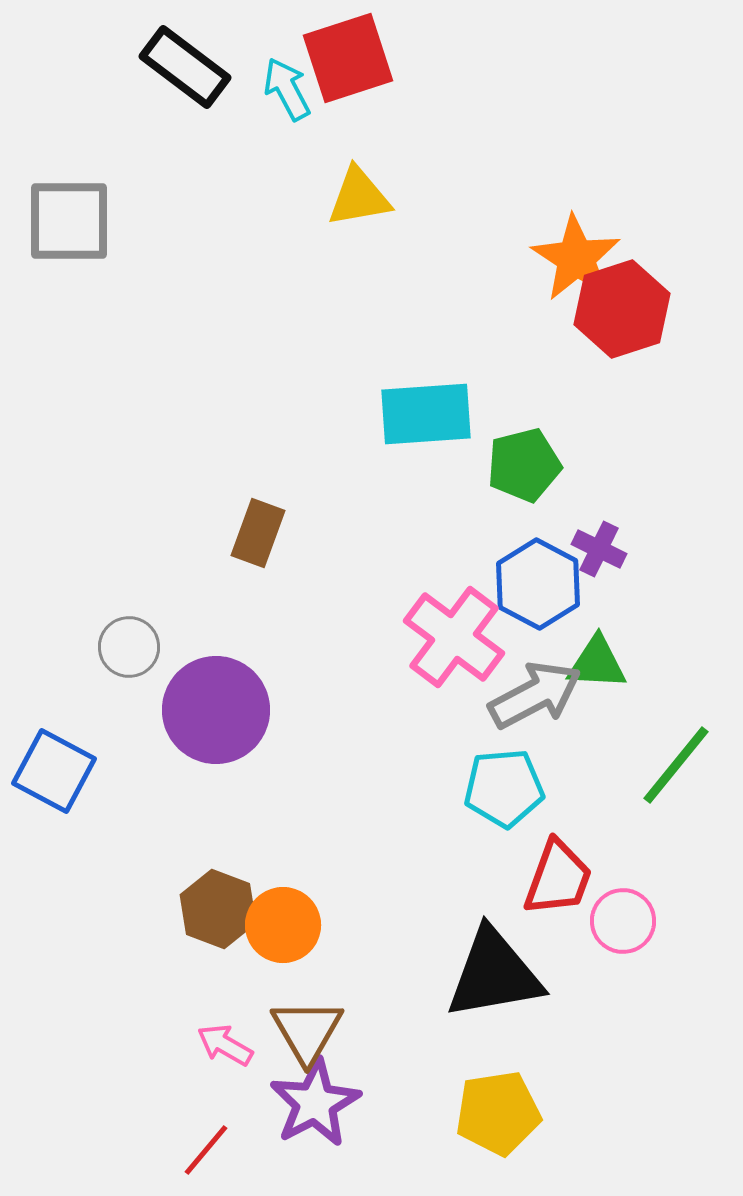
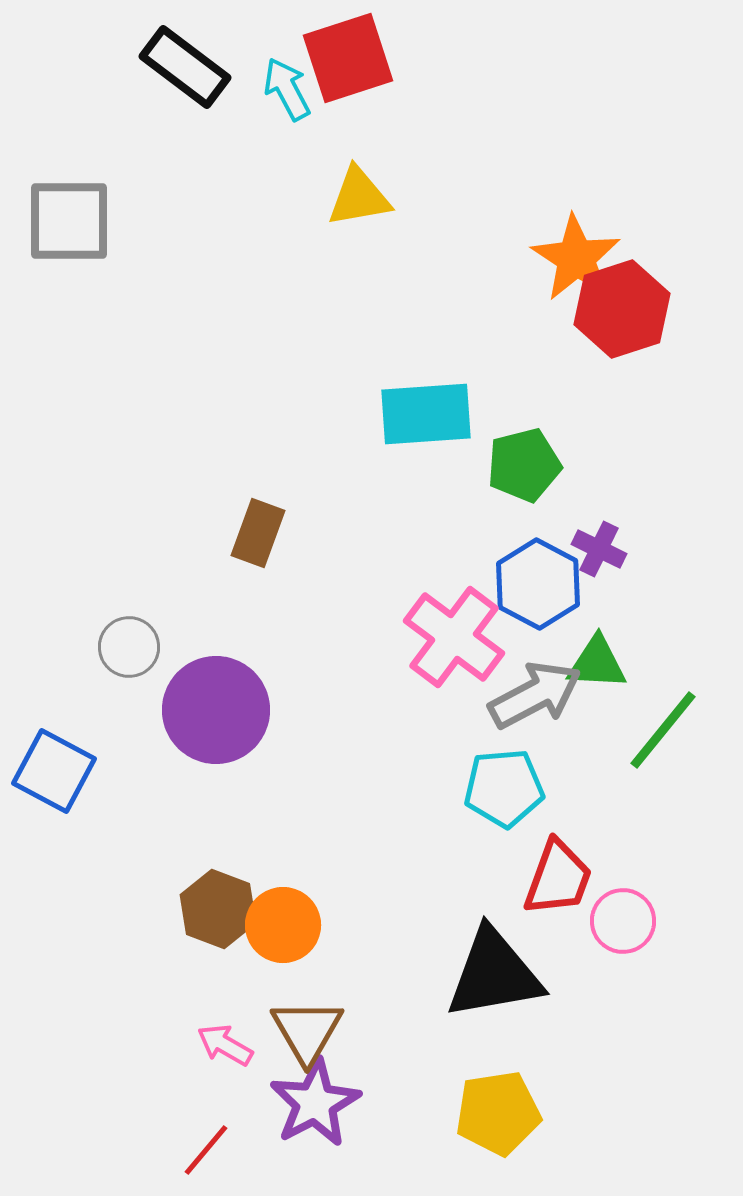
green line: moved 13 px left, 35 px up
